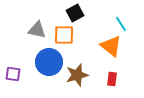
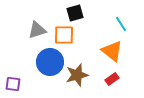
black square: rotated 12 degrees clockwise
gray triangle: rotated 30 degrees counterclockwise
orange triangle: moved 1 px right, 5 px down
blue circle: moved 1 px right
purple square: moved 10 px down
red rectangle: rotated 48 degrees clockwise
